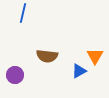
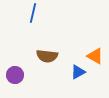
blue line: moved 10 px right
orange triangle: rotated 30 degrees counterclockwise
blue triangle: moved 1 px left, 1 px down
